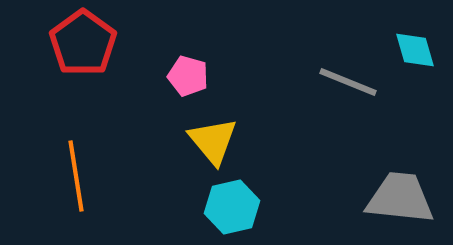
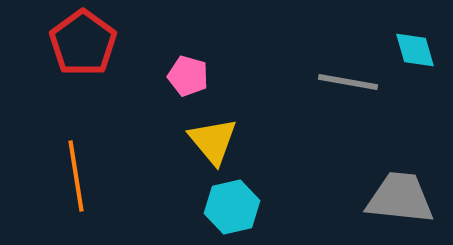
gray line: rotated 12 degrees counterclockwise
